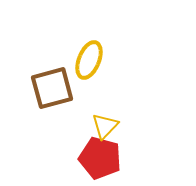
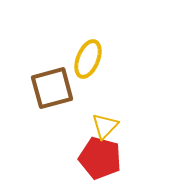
yellow ellipse: moved 1 px left, 1 px up
